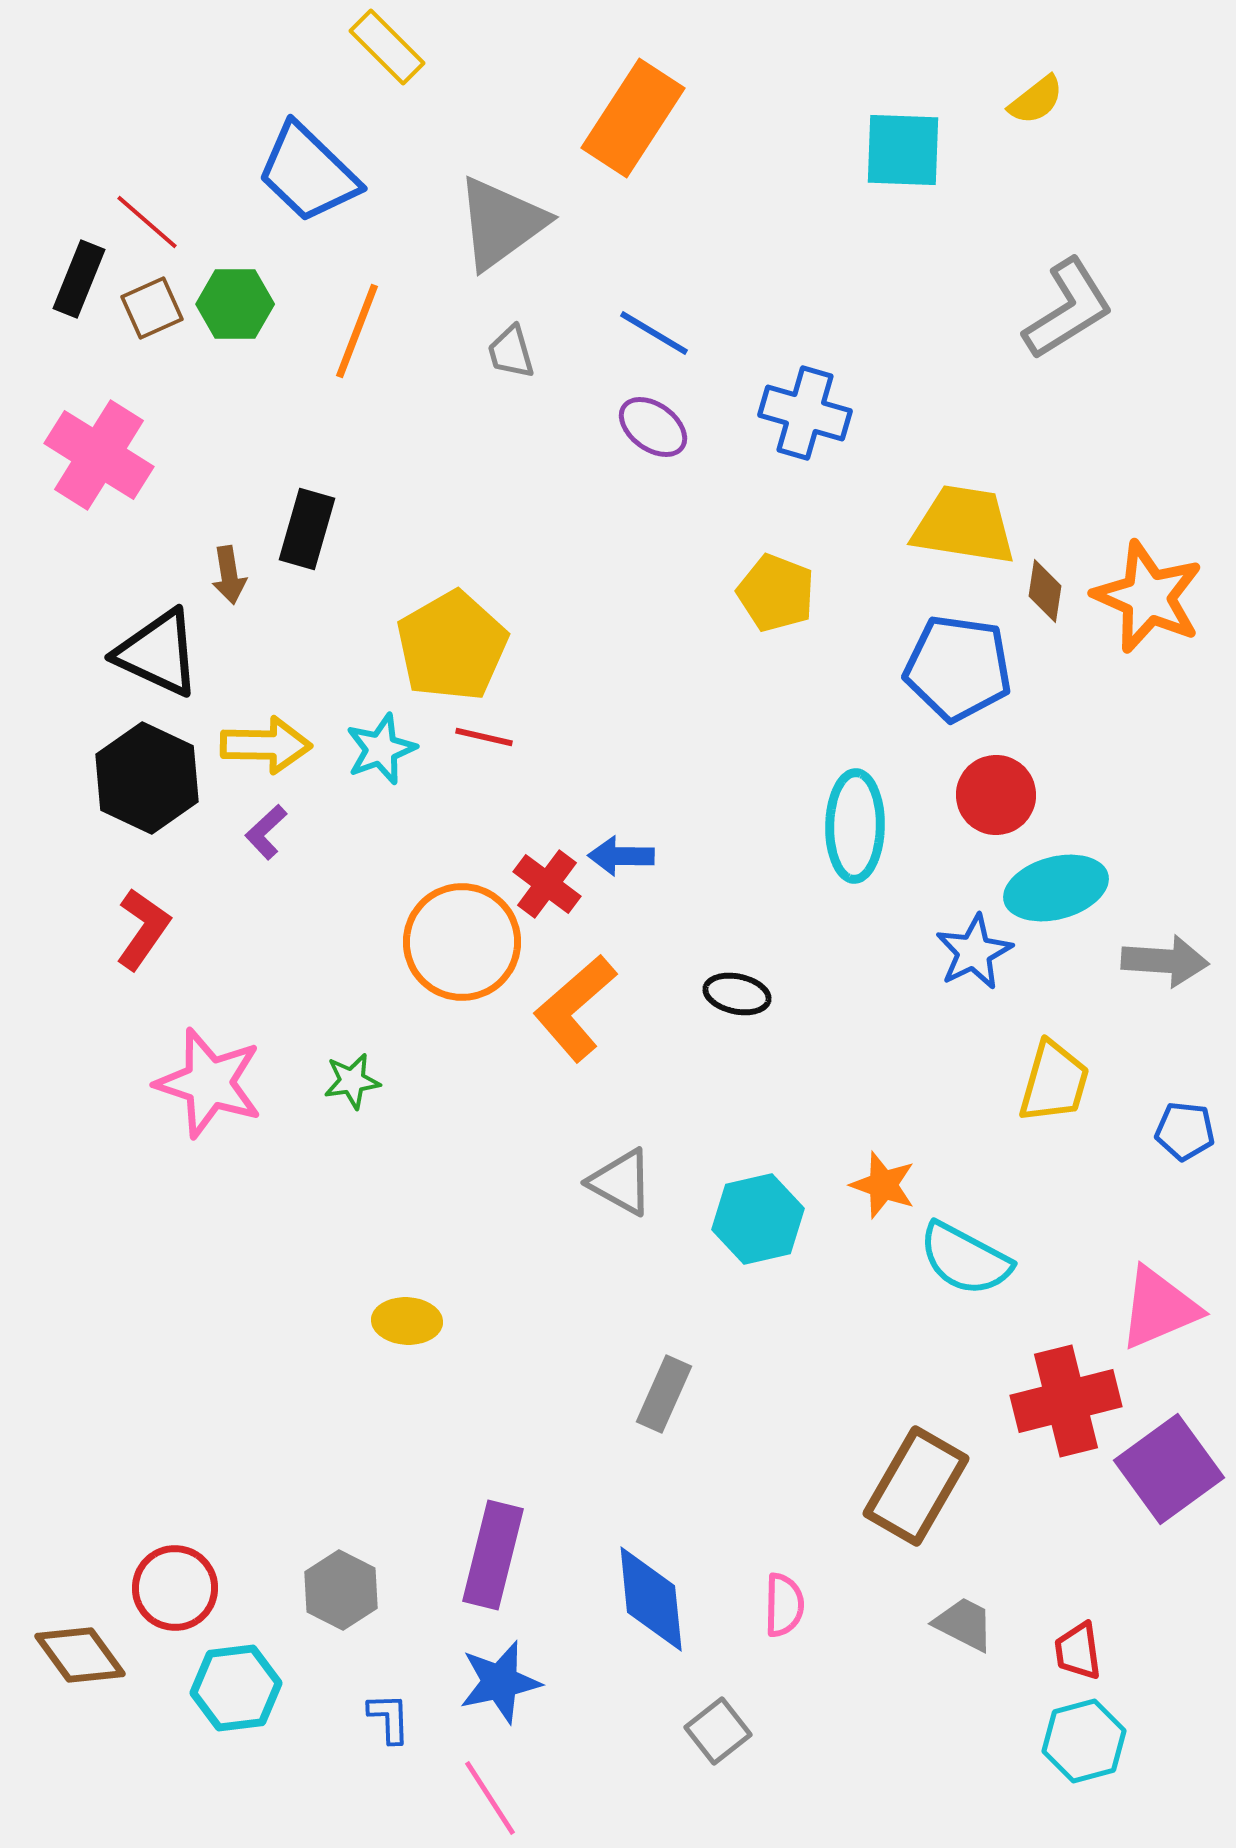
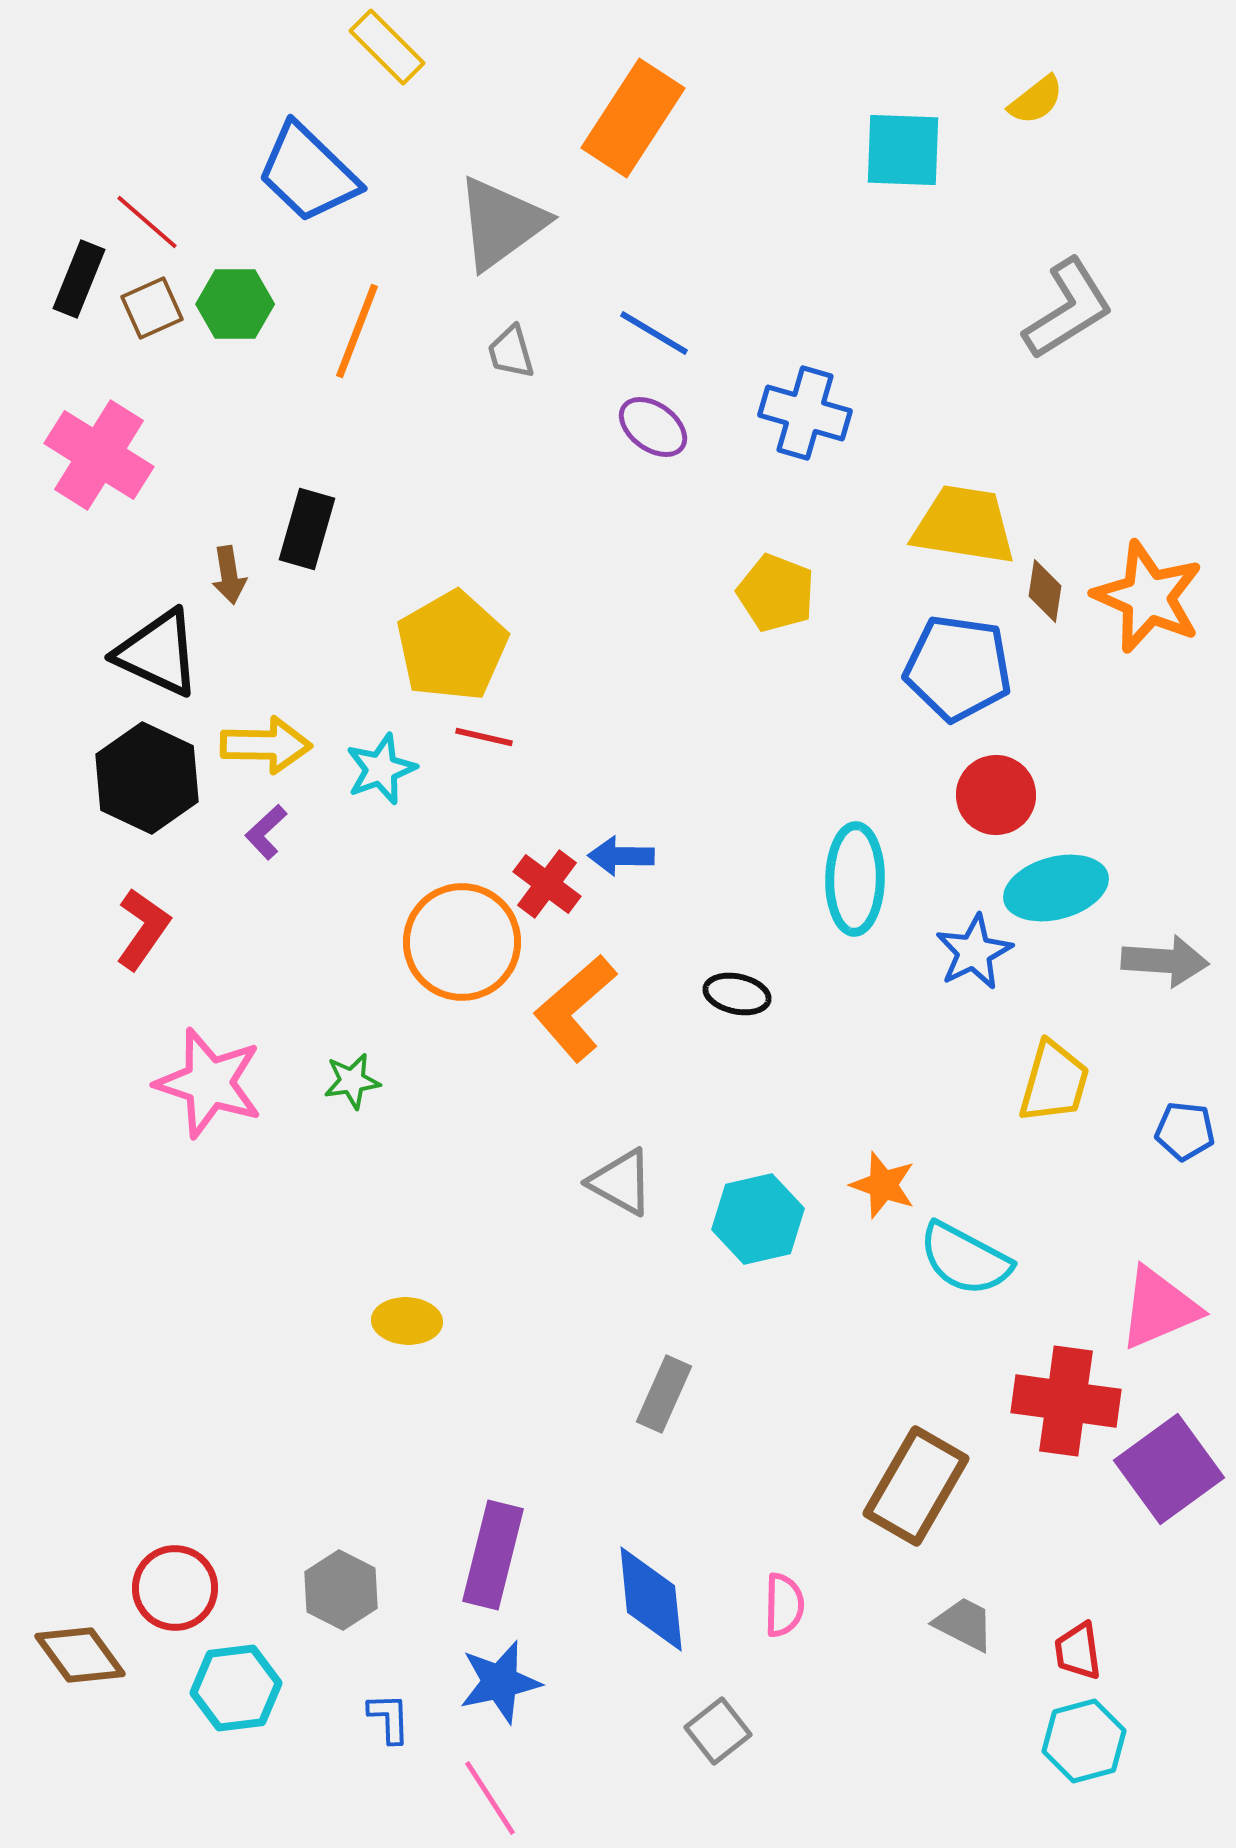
cyan star at (381, 749): moved 20 px down
cyan ellipse at (855, 826): moved 53 px down
red cross at (1066, 1401): rotated 22 degrees clockwise
